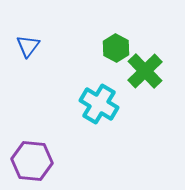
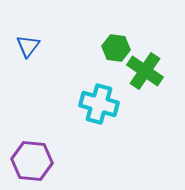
green hexagon: rotated 20 degrees counterclockwise
green cross: rotated 12 degrees counterclockwise
cyan cross: rotated 15 degrees counterclockwise
